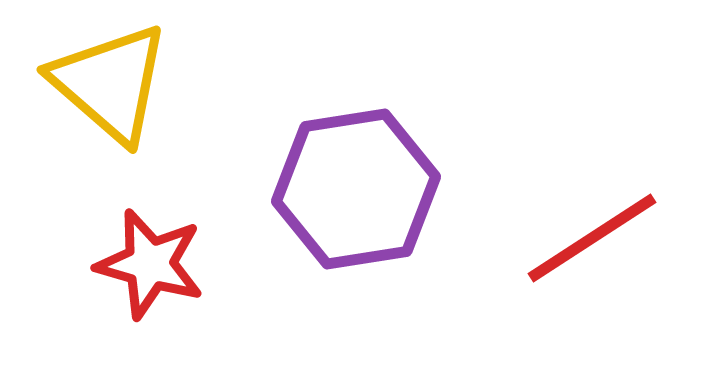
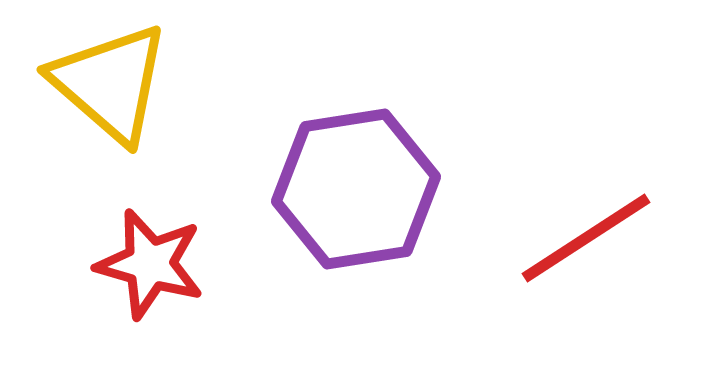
red line: moved 6 px left
